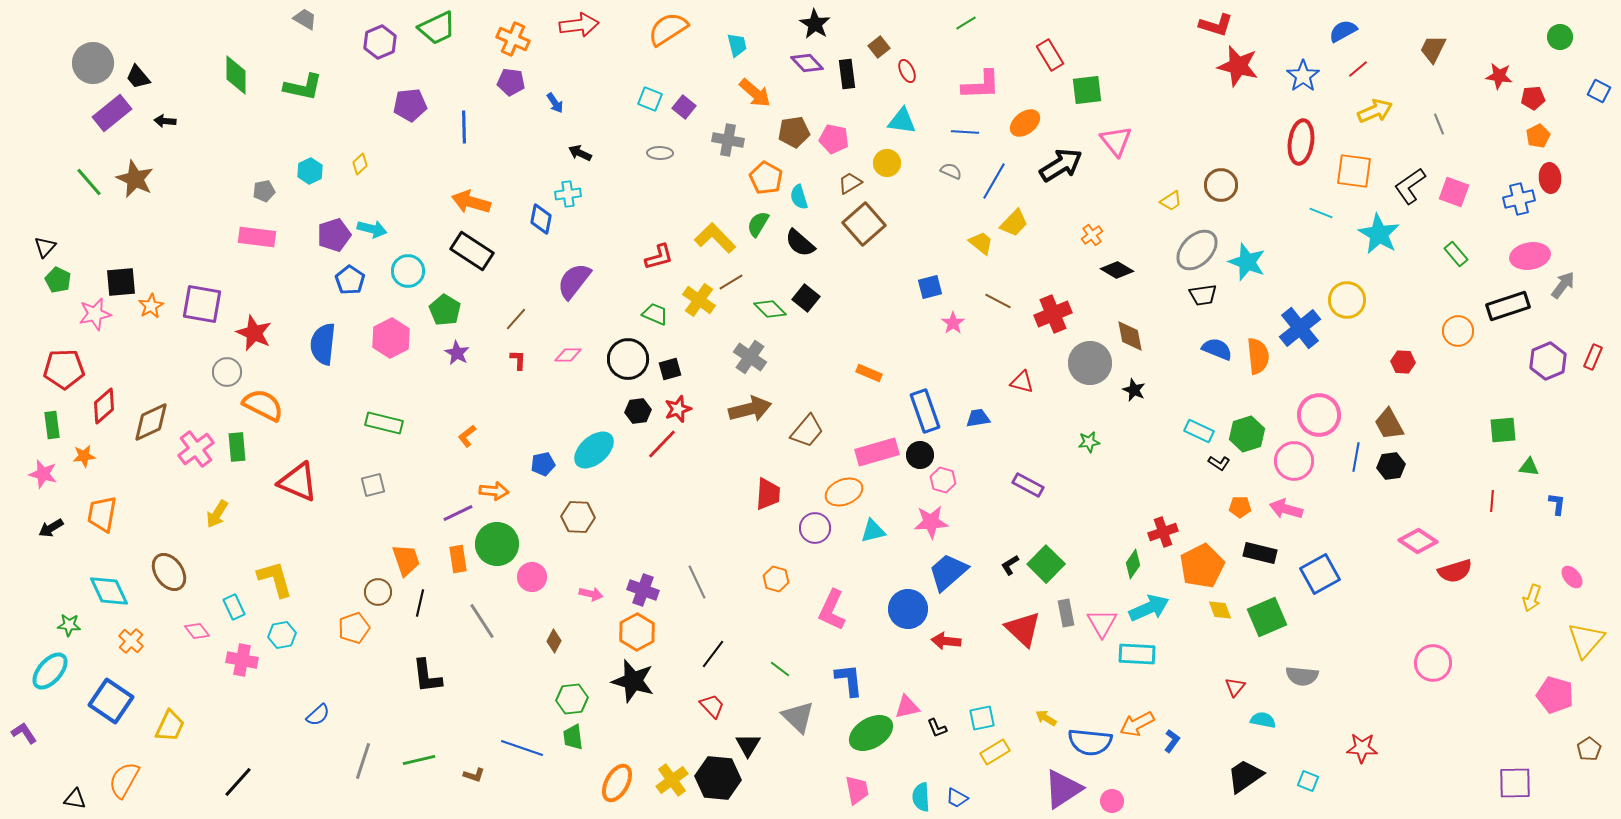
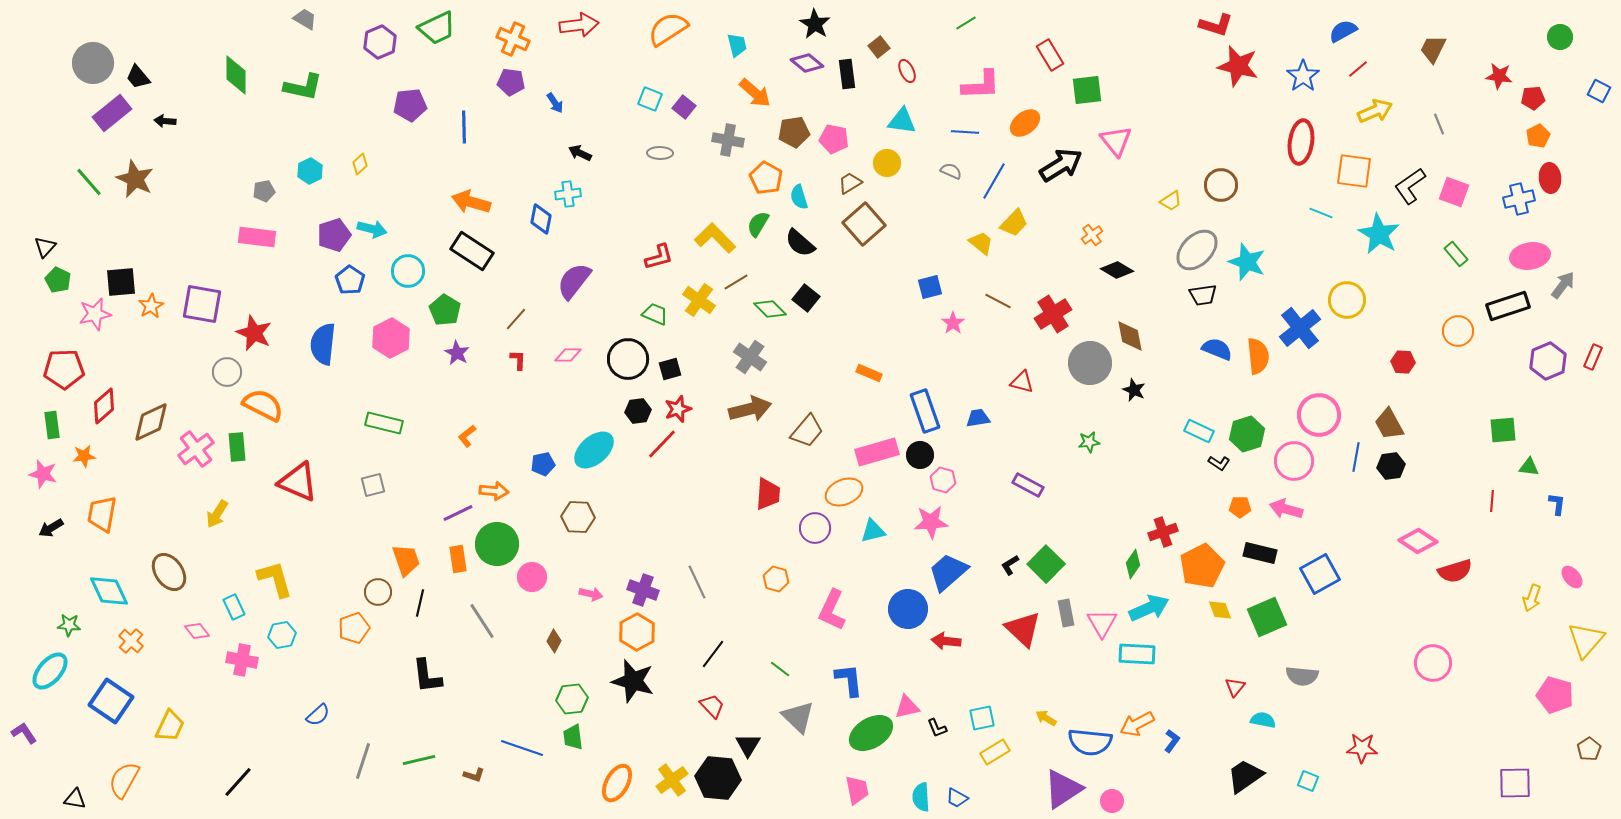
purple diamond at (807, 63): rotated 8 degrees counterclockwise
brown line at (731, 282): moved 5 px right
red cross at (1053, 314): rotated 9 degrees counterclockwise
